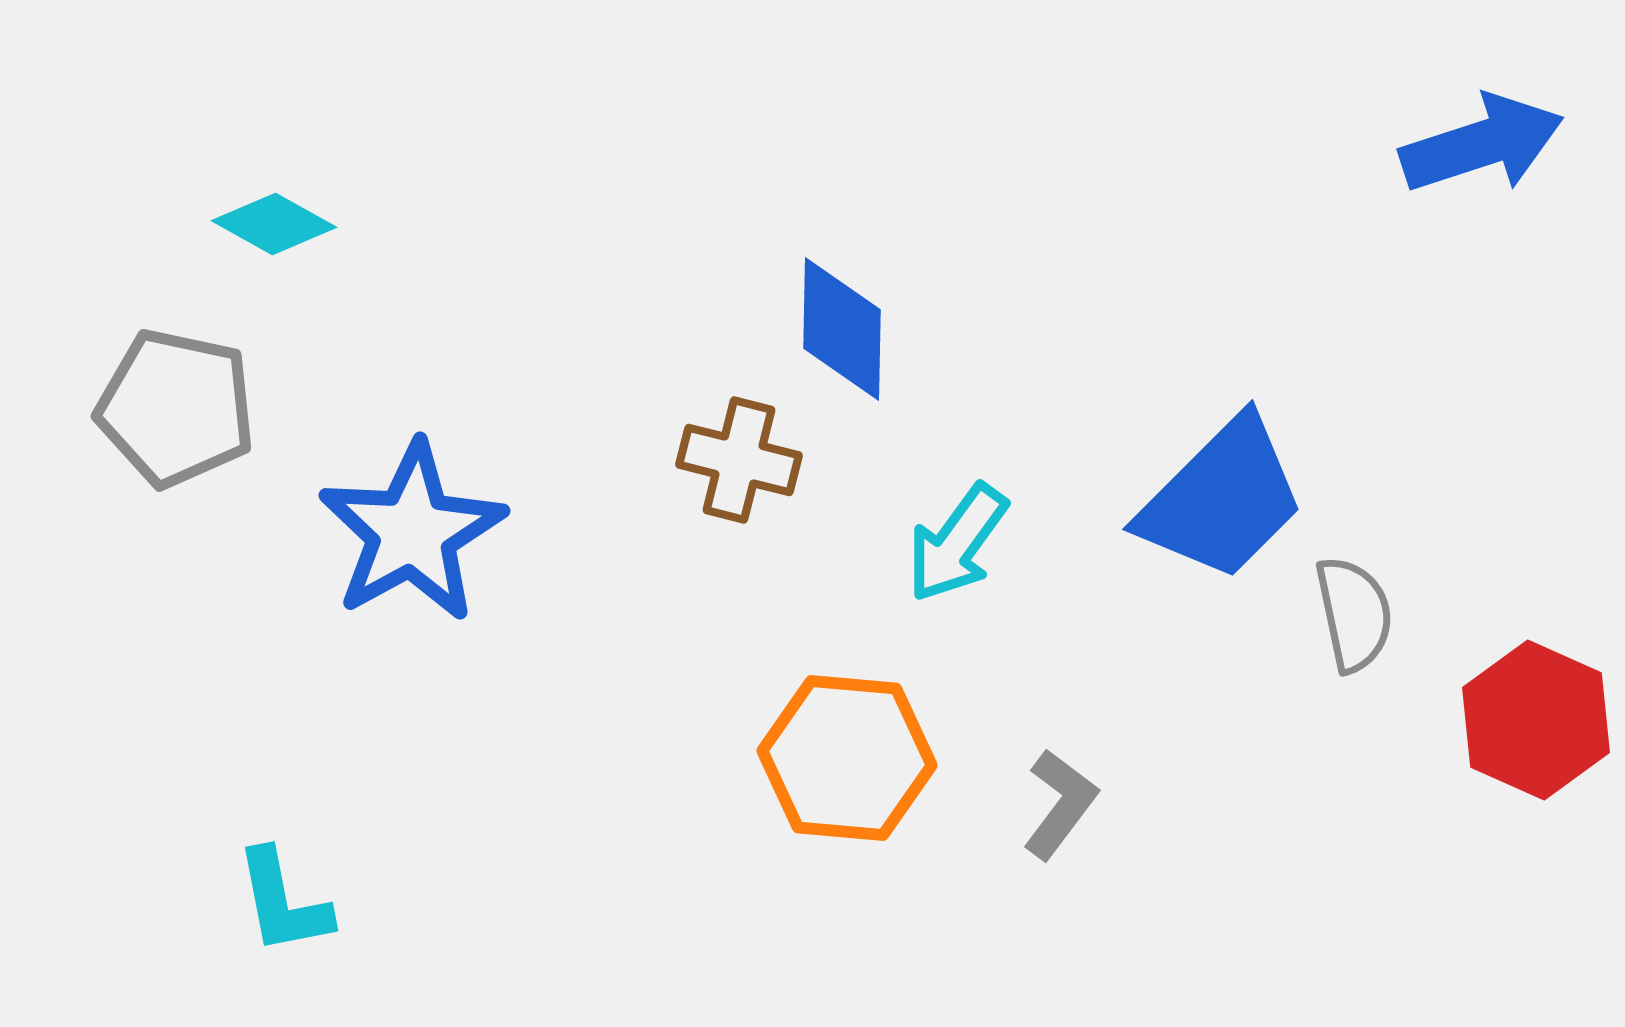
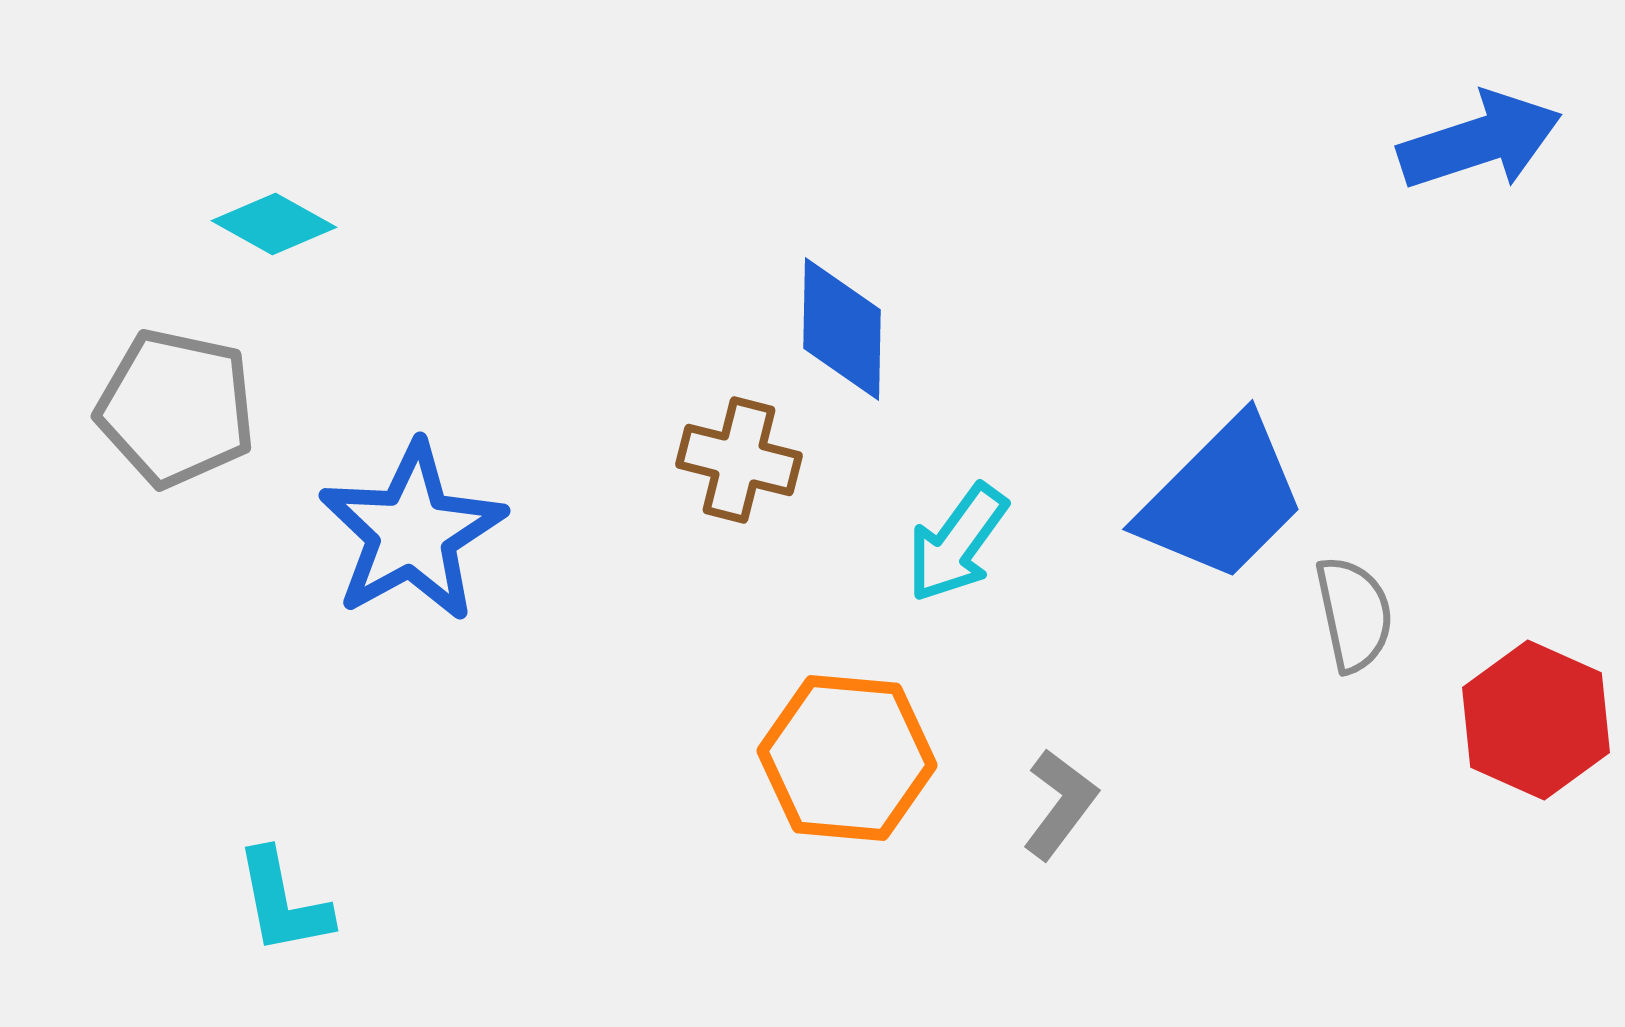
blue arrow: moved 2 px left, 3 px up
